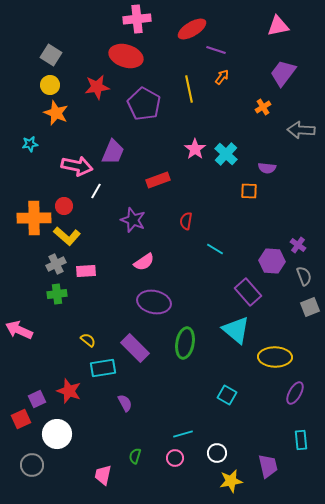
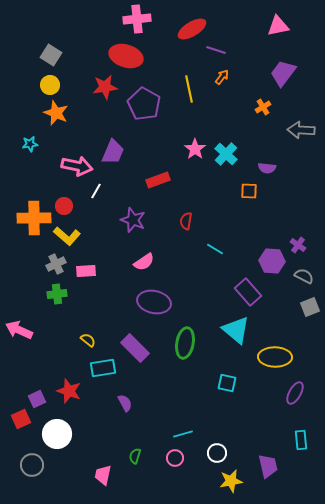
red star at (97, 87): moved 8 px right
gray semicircle at (304, 276): rotated 42 degrees counterclockwise
cyan square at (227, 395): moved 12 px up; rotated 18 degrees counterclockwise
